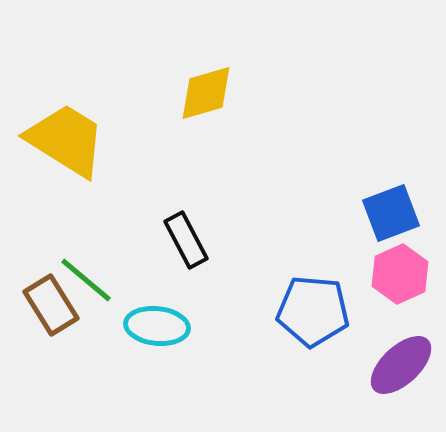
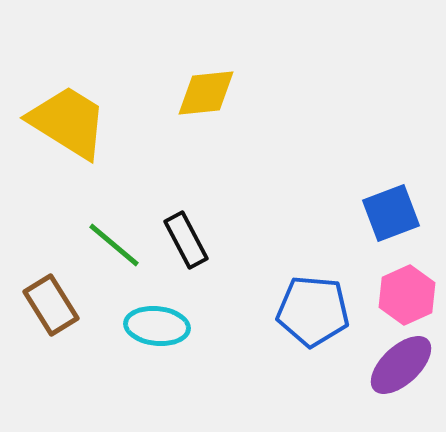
yellow diamond: rotated 10 degrees clockwise
yellow trapezoid: moved 2 px right, 18 px up
pink hexagon: moved 7 px right, 21 px down
green line: moved 28 px right, 35 px up
